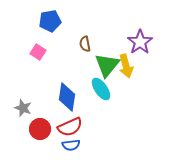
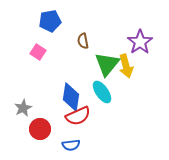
brown semicircle: moved 2 px left, 3 px up
green triangle: moved 1 px up
cyan ellipse: moved 1 px right, 3 px down
blue diamond: moved 4 px right
gray star: rotated 24 degrees clockwise
red semicircle: moved 8 px right, 11 px up
